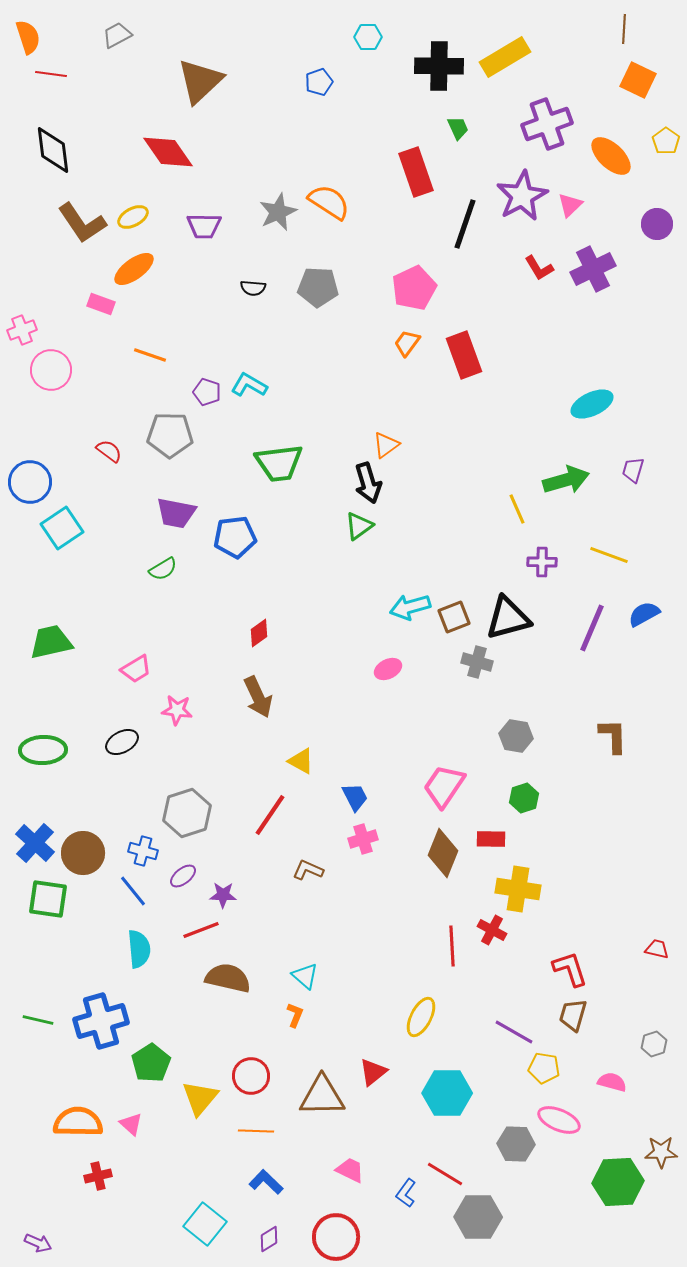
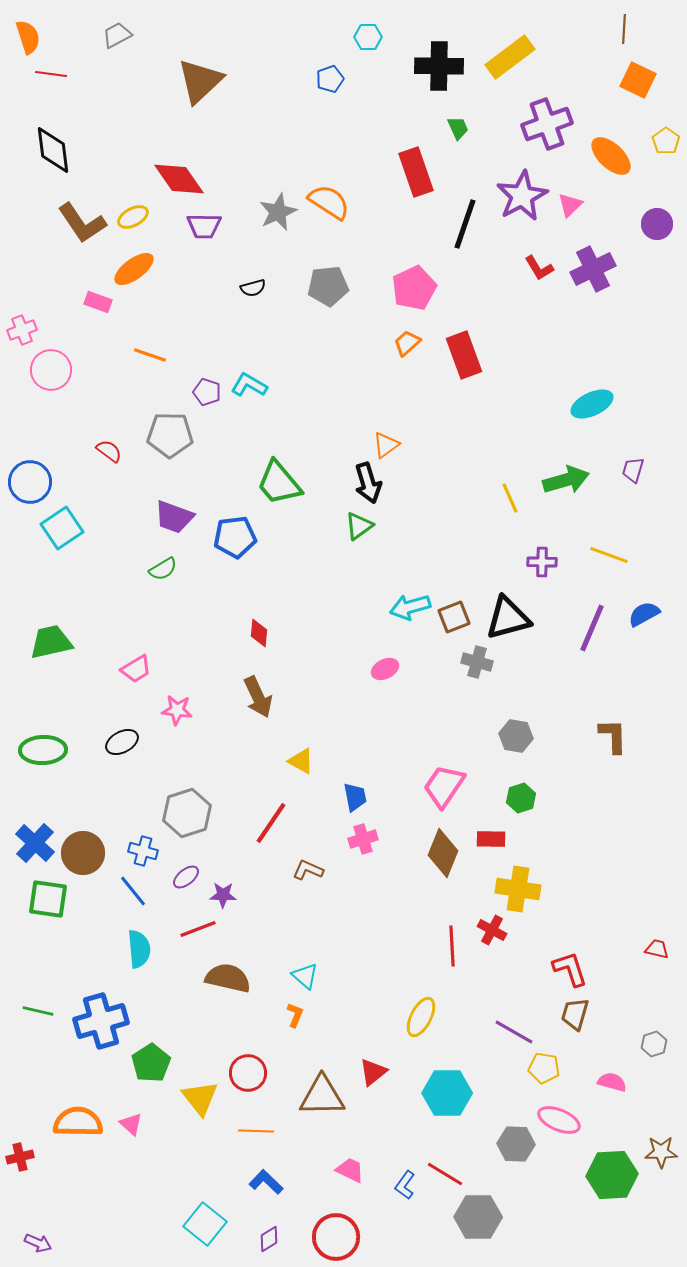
yellow rectangle at (505, 57): moved 5 px right; rotated 6 degrees counterclockwise
blue pentagon at (319, 82): moved 11 px right, 3 px up
red diamond at (168, 152): moved 11 px right, 27 px down
gray pentagon at (318, 287): moved 10 px right, 1 px up; rotated 9 degrees counterclockwise
black semicircle at (253, 288): rotated 20 degrees counterclockwise
pink rectangle at (101, 304): moved 3 px left, 2 px up
orange trapezoid at (407, 343): rotated 12 degrees clockwise
green trapezoid at (279, 463): moved 20 px down; rotated 57 degrees clockwise
yellow line at (517, 509): moved 7 px left, 11 px up
purple trapezoid at (176, 513): moved 2 px left, 4 px down; rotated 9 degrees clockwise
red diamond at (259, 633): rotated 48 degrees counterclockwise
pink ellipse at (388, 669): moved 3 px left
blue trapezoid at (355, 797): rotated 16 degrees clockwise
green hexagon at (524, 798): moved 3 px left
red line at (270, 815): moved 1 px right, 8 px down
purple ellipse at (183, 876): moved 3 px right, 1 px down
red line at (201, 930): moved 3 px left, 1 px up
brown trapezoid at (573, 1015): moved 2 px right, 1 px up
green line at (38, 1020): moved 9 px up
red circle at (251, 1076): moved 3 px left, 3 px up
yellow triangle at (200, 1098): rotated 18 degrees counterclockwise
red cross at (98, 1176): moved 78 px left, 19 px up
green hexagon at (618, 1182): moved 6 px left, 7 px up
blue L-shape at (406, 1193): moved 1 px left, 8 px up
